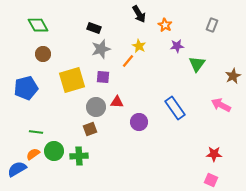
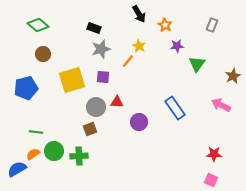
green diamond: rotated 20 degrees counterclockwise
